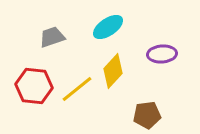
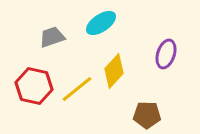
cyan ellipse: moved 7 px left, 4 px up
purple ellipse: moved 4 px right; rotated 68 degrees counterclockwise
yellow diamond: moved 1 px right
red hexagon: rotated 6 degrees clockwise
brown pentagon: rotated 8 degrees clockwise
